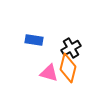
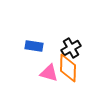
blue rectangle: moved 6 px down
orange diamond: rotated 12 degrees counterclockwise
